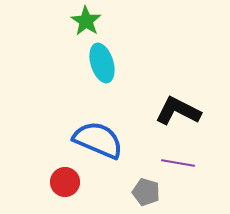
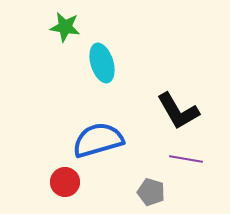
green star: moved 21 px left, 6 px down; rotated 24 degrees counterclockwise
black L-shape: rotated 147 degrees counterclockwise
blue semicircle: rotated 39 degrees counterclockwise
purple line: moved 8 px right, 4 px up
gray pentagon: moved 5 px right
